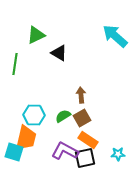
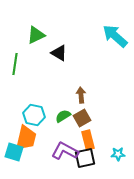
cyan hexagon: rotated 10 degrees clockwise
orange rectangle: rotated 42 degrees clockwise
